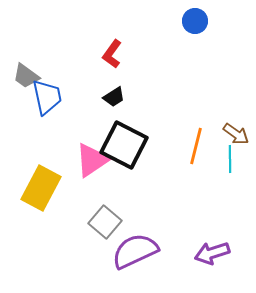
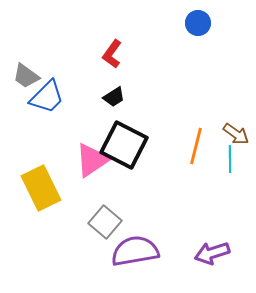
blue circle: moved 3 px right, 2 px down
blue trapezoid: rotated 57 degrees clockwise
yellow rectangle: rotated 54 degrees counterclockwise
purple semicircle: rotated 15 degrees clockwise
